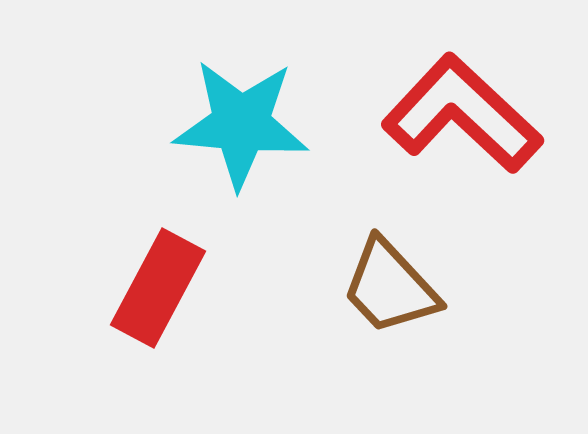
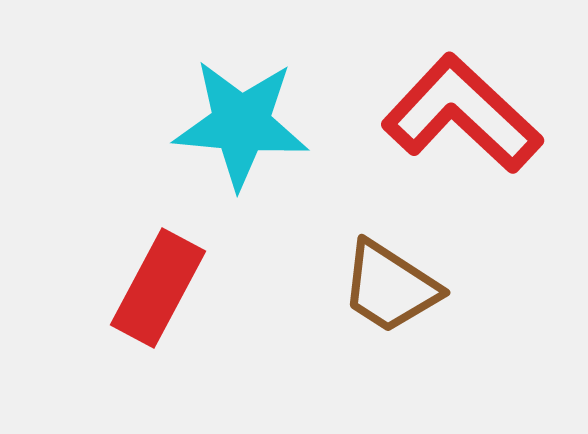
brown trapezoid: rotated 14 degrees counterclockwise
